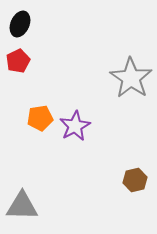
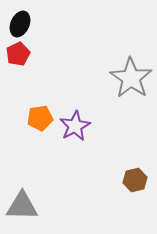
red pentagon: moved 7 px up
